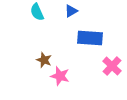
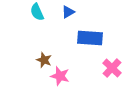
blue triangle: moved 3 px left, 1 px down
pink cross: moved 2 px down
